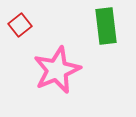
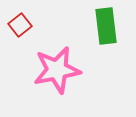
pink star: rotated 12 degrees clockwise
